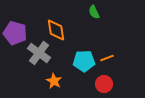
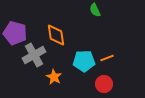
green semicircle: moved 1 px right, 2 px up
orange diamond: moved 5 px down
gray cross: moved 5 px left, 2 px down; rotated 25 degrees clockwise
orange star: moved 4 px up
